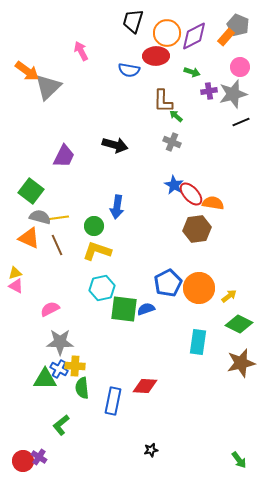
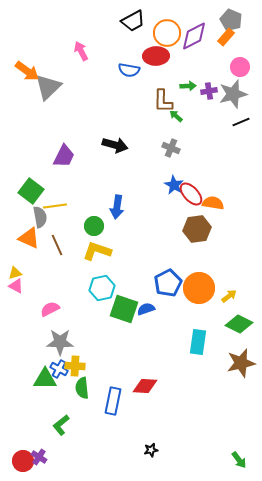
black trapezoid at (133, 21): rotated 135 degrees counterclockwise
gray pentagon at (238, 25): moved 7 px left, 5 px up
green arrow at (192, 72): moved 4 px left, 14 px down; rotated 21 degrees counterclockwise
gray cross at (172, 142): moved 1 px left, 6 px down
gray semicircle at (40, 217): rotated 65 degrees clockwise
yellow line at (57, 218): moved 2 px left, 12 px up
green square at (124, 309): rotated 12 degrees clockwise
